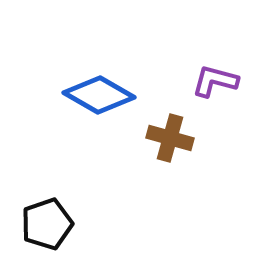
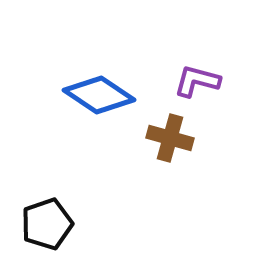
purple L-shape: moved 18 px left
blue diamond: rotated 4 degrees clockwise
